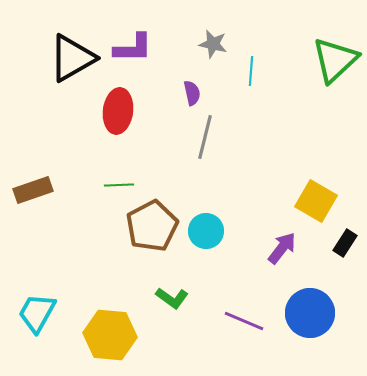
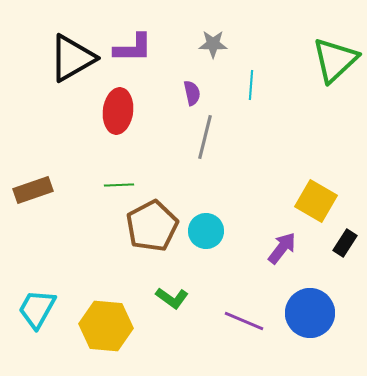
gray star: rotated 12 degrees counterclockwise
cyan line: moved 14 px down
cyan trapezoid: moved 4 px up
yellow hexagon: moved 4 px left, 9 px up
